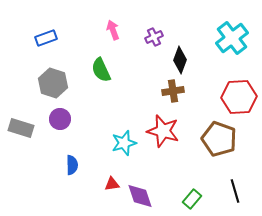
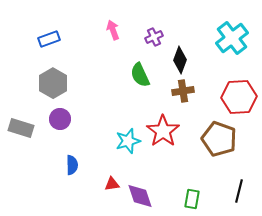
blue rectangle: moved 3 px right, 1 px down
green semicircle: moved 39 px right, 5 px down
gray hexagon: rotated 12 degrees clockwise
brown cross: moved 10 px right
red star: rotated 20 degrees clockwise
cyan star: moved 4 px right, 2 px up
black line: moved 4 px right; rotated 30 degrees clockwise
green rectangle: rotated 30 degrees counterclockwise
